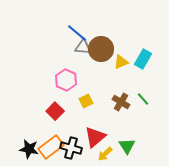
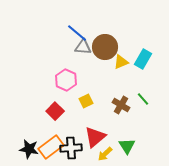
brown circle: moved 4 px right, 2 px up
brown cross: moved 3 px down
black cross: rotated 20 degrees counterclockwise
